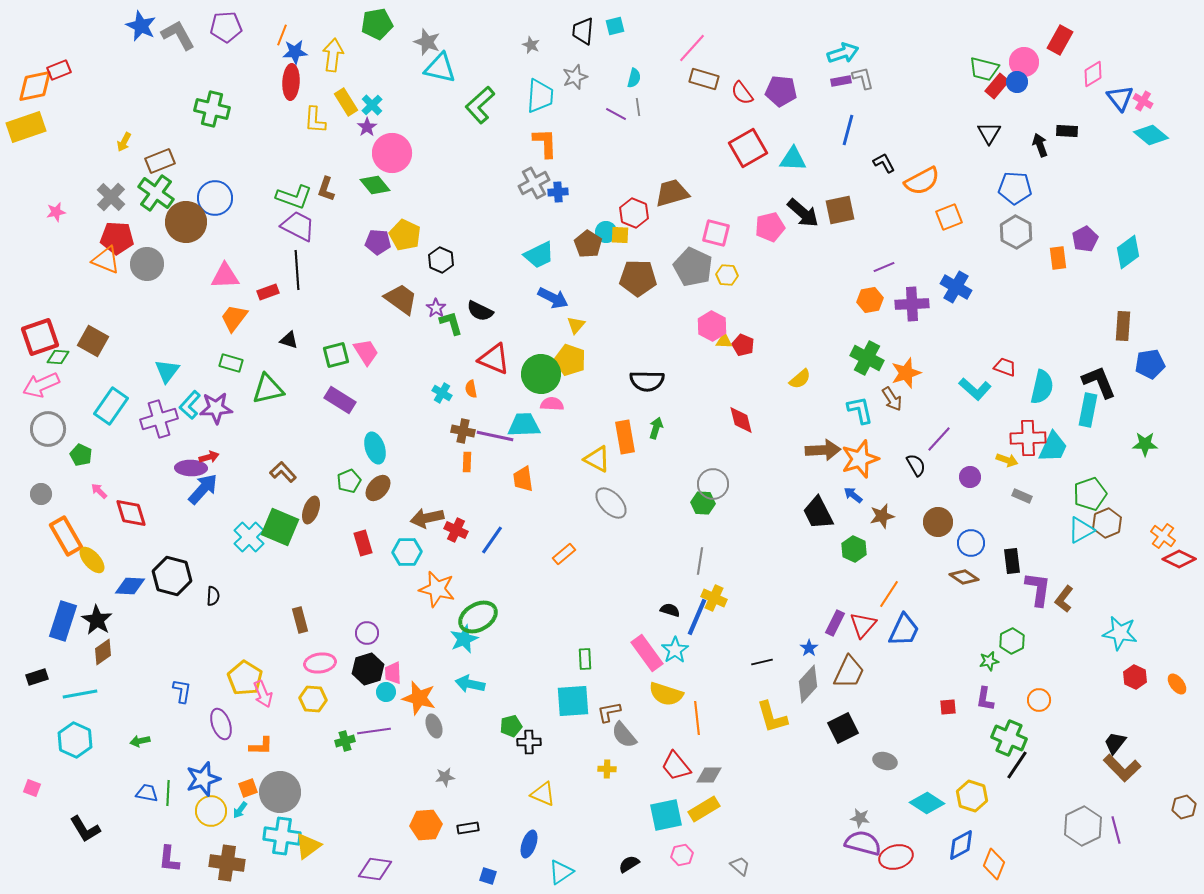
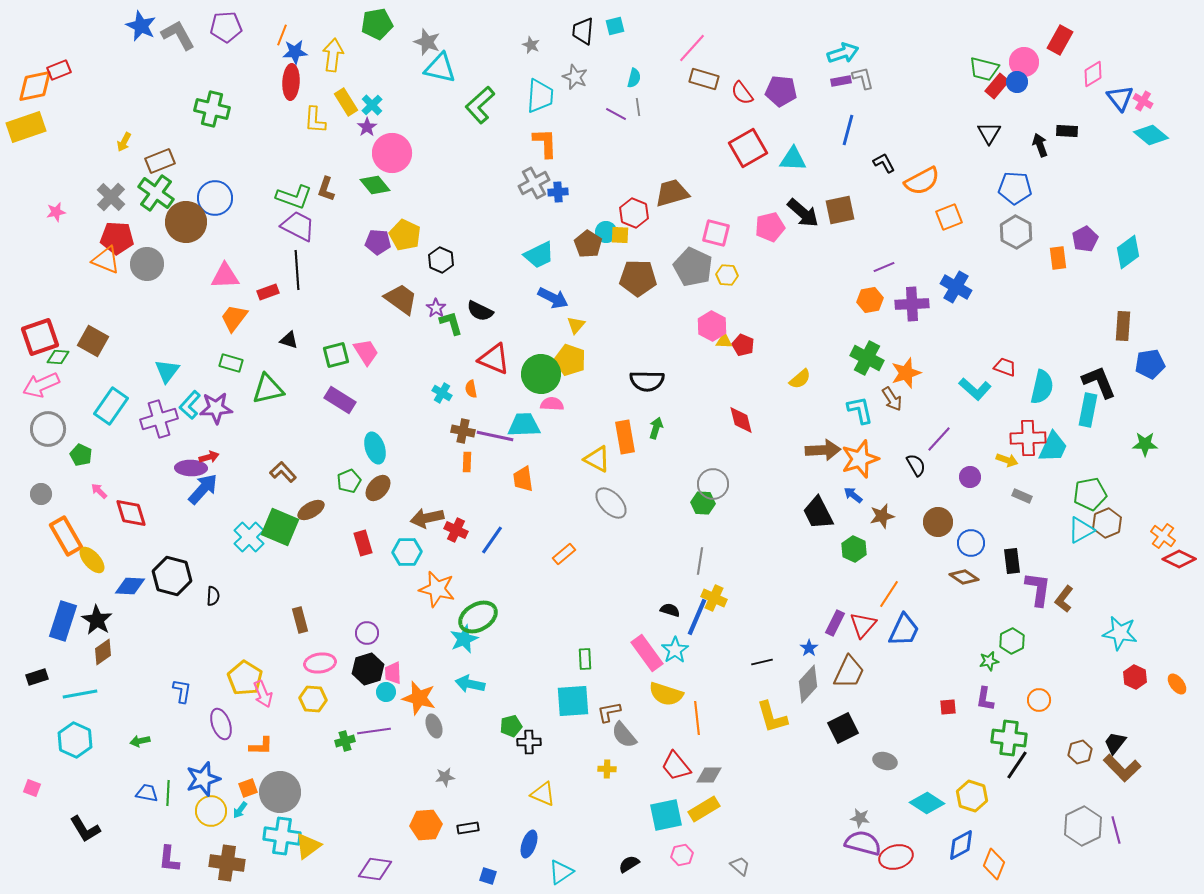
gray star at (575, 77): rotated 30 degrees counterclockwise
green pentagon at (1090, 494): rotated 8 degrees clockwise
brown ellipse at (311, 510): rotated 40 degrees clockwise
green cross at (1009, 738): rotated 16 degrees counterclockwise
brown hexagon at (1184, 807): moved 104 px left, 55 px up
